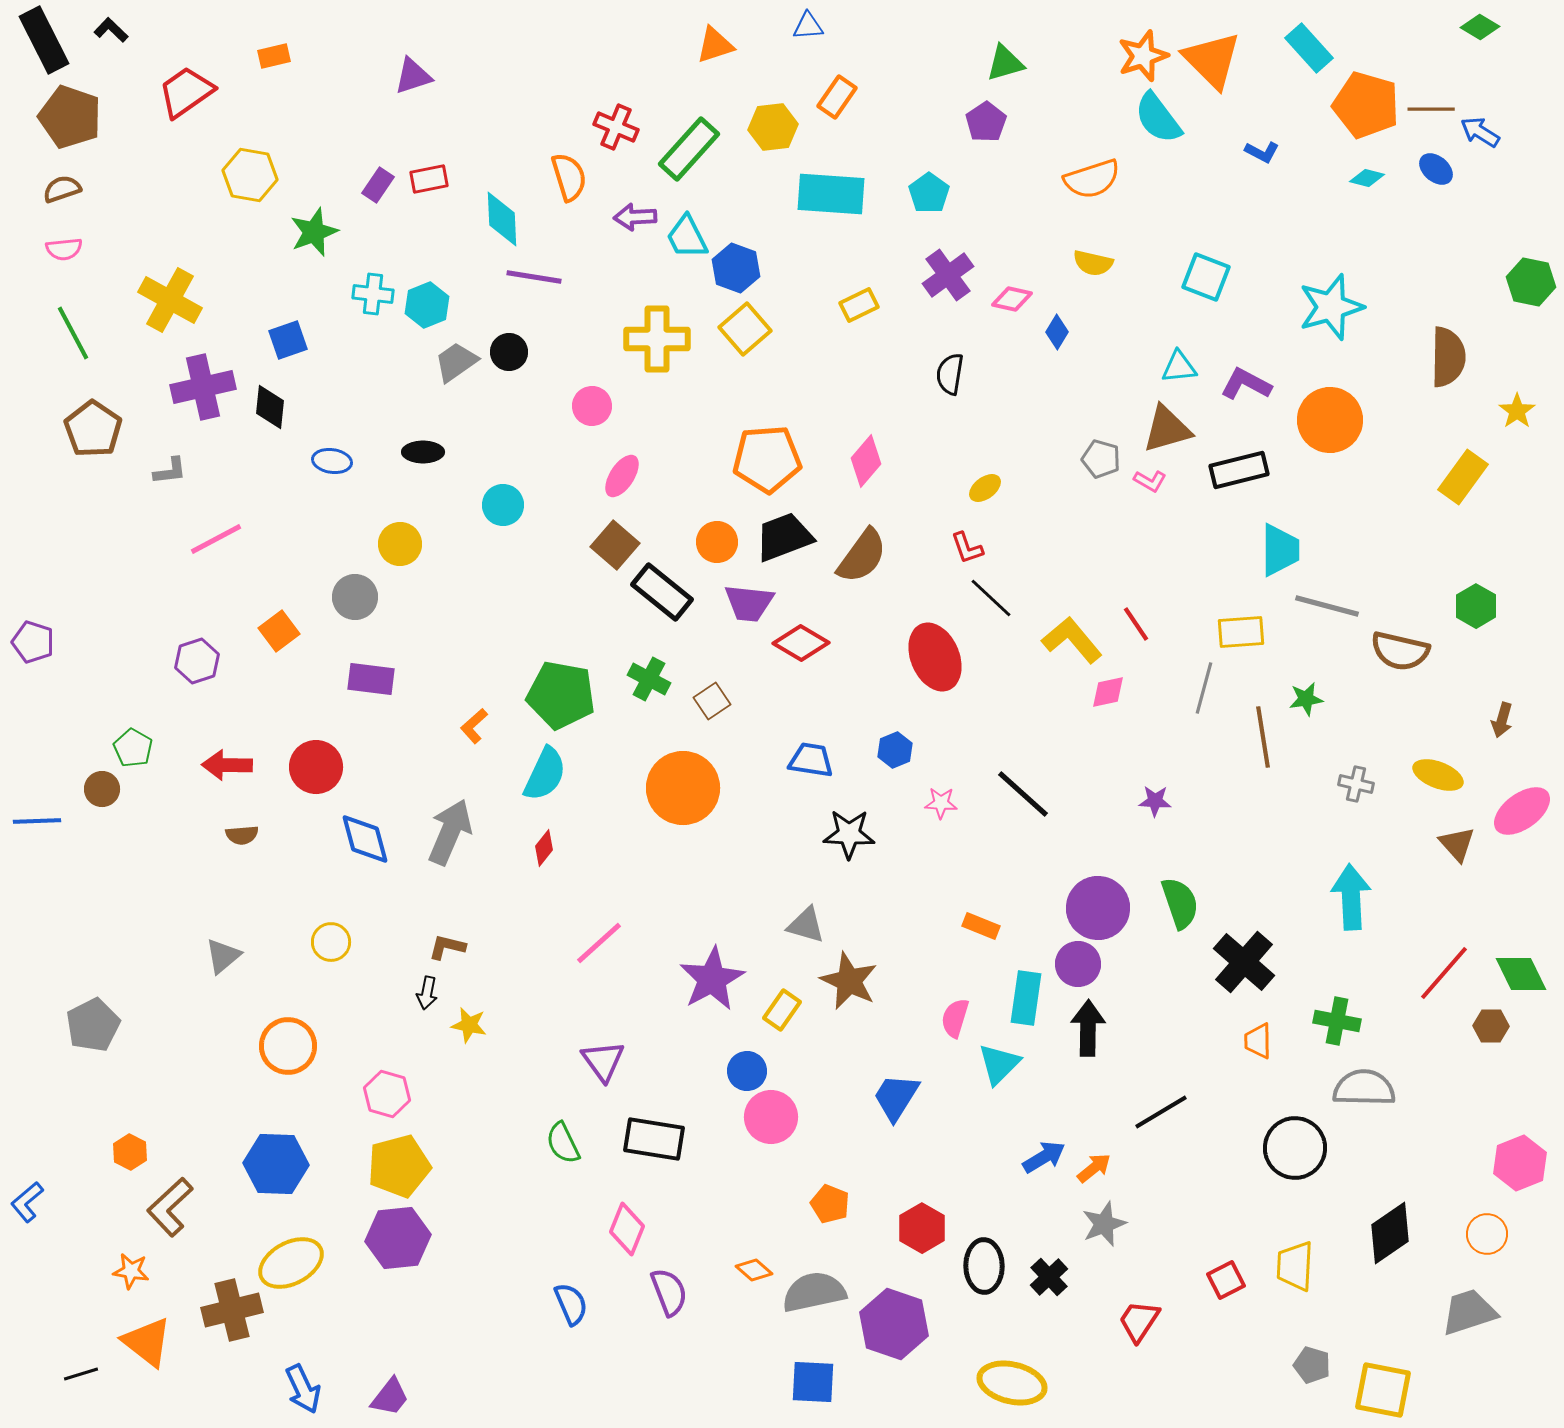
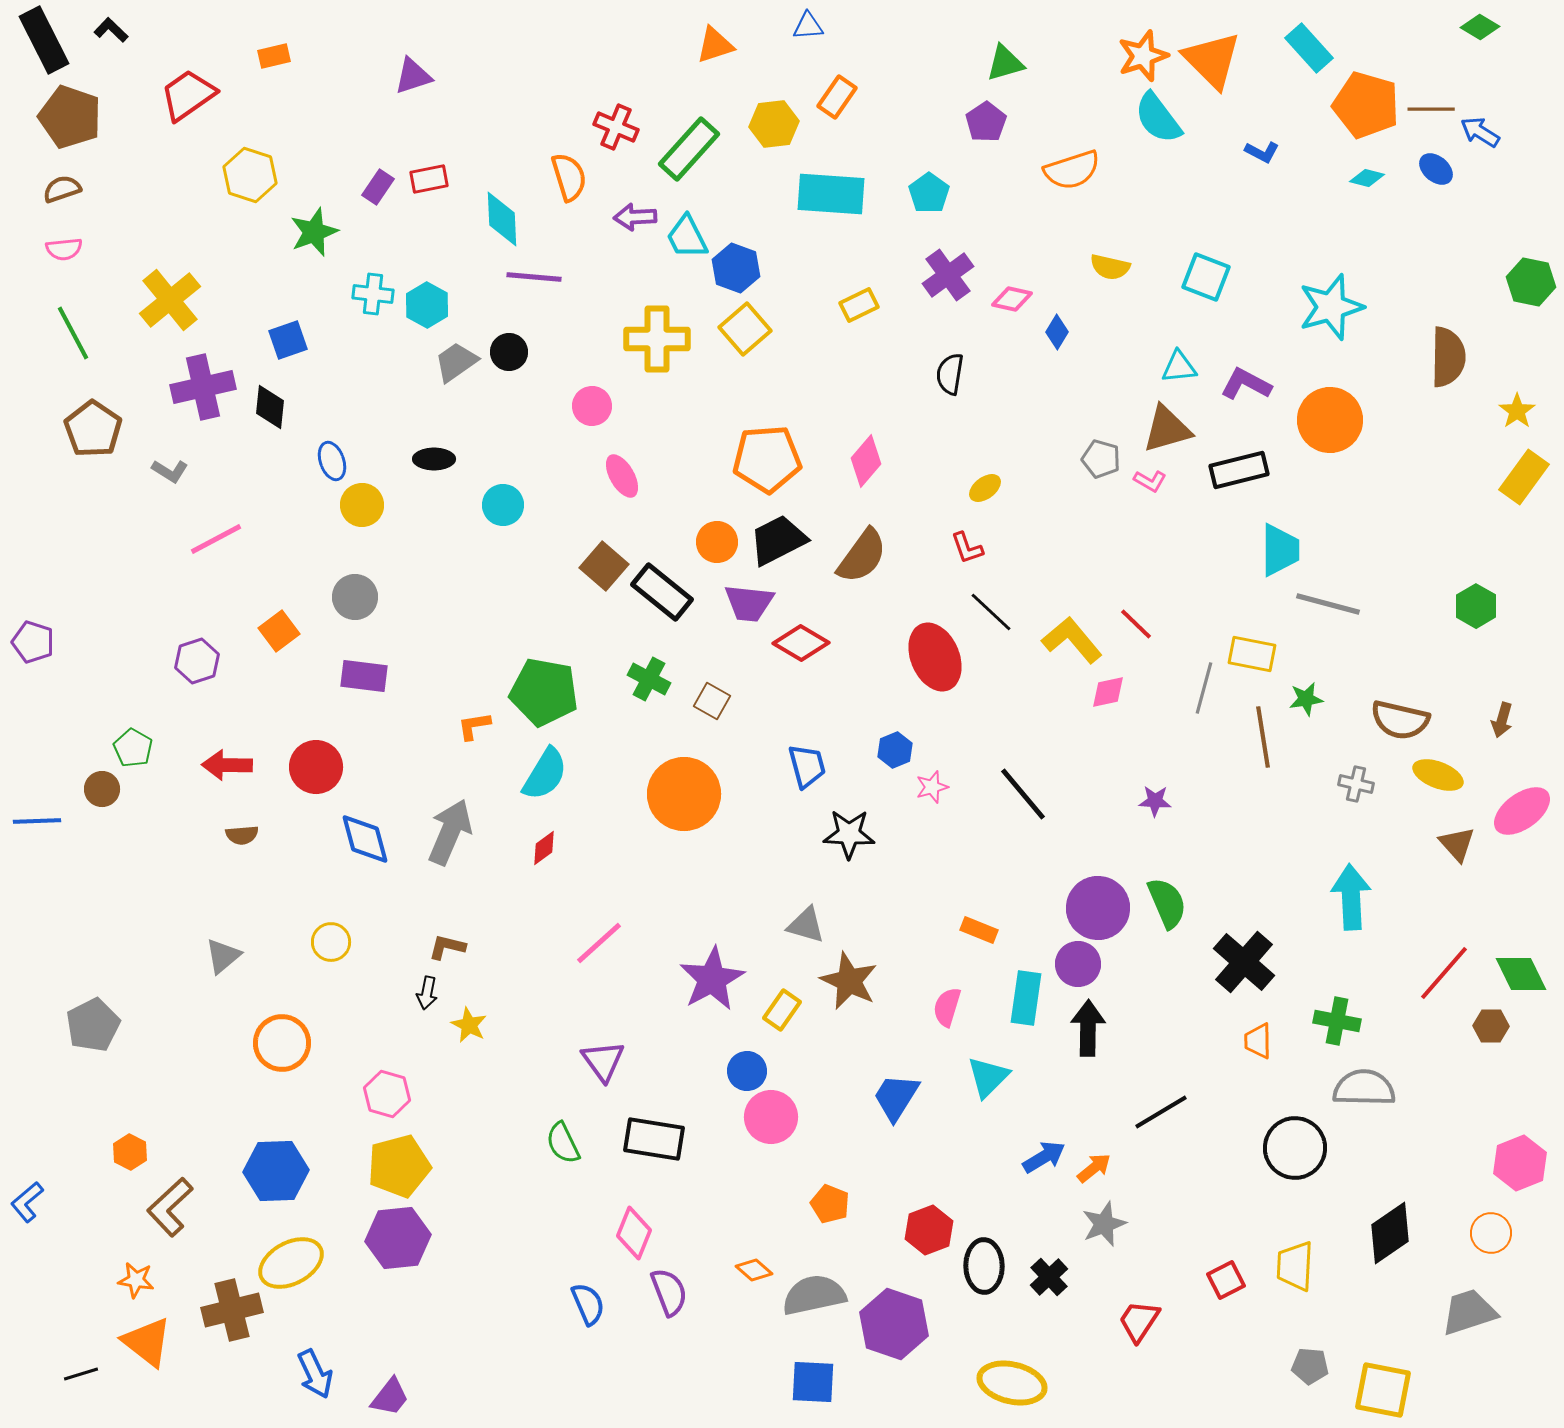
red trapezoid at (186, 92): moved 2 px right, 3 px down
yellow hexagon at (773, 127): moved 1 px right, 3 px up
yellow hexagon at (250, 175): rotated 8 degrees clockwise
orange semicircle at (1092, 179): moved 20 px left, 9 px up
purple rectangle at (378, 185): moved 2 px down
yellow semicircle at (1093, 263): moved 17 px right, 4 px down
purple line at (534, 277): rotated 4 degrees counterclockwise
yellow cross at (170, 300): rotated 22 degrees clockwise
cyan hexagon at (427, 305): rotated 9 degrees counterclockwise
black ellipse at (423, 452): moved 11 px right, 7 px down
blue ellipse at (332, 461): rotated 63 degrees clockwise
gray L-shape at (170, 471): rotated 39 degrees clockwise
pink ellipse at (622, 476): rotated 63 degrees counterclockwise
yellow rectangle at (1463, 477): moved 61 px right
black trapezoid at (784, 537): moved 6 px left, 3 px down; rotated 6 degrees counterclockwise
yellow circle at (400, 544): moved 38 px left, 39 px up
brown square at (615, 545): moved 11 px left, 21 px down
black line at (991, 598): moved 14 px down
gray line at (1327, 606): moved 1 px right, 2 px up
red line at (1136, 624): rotated 12 degrees counterclockwise
yellow rectangle at (1241, 632): moved 11 px right, 22 px down; rotated 15 degrees clockwise
brown semicircle at (1400, 651): moved 69 px down
purple rectangle at (371, 679): moved 7 px left, 3 px up
green pentagon at (561, 695): moved 17 px left, 3 px up
brown square at (712, 701): rotated 27 degrees counterclockwise
orange L-shape at (474, 726): rotated 33 degrees clockwise
blue trapezoid at (811, 760): moved 4 px left, 6 px down; rotated 66 degrees clockwise
cyan semicircle at (545, 774): rotated 6 degrees clockwise
orange circle at (683, 788): moved 1 px right, 6 px down
black line at (1023, 794): rotated 8 degrees clockwise
pink star at (941, 803): moved 9 px left, 16 px up; rotated 20 degrees counterclockwise
red diamond at (544, 848): rotated 15 degrees clockwise
green semicircle at (1180, 903): moved 13 px left; rotated 4 degrees counterclockwise
orange rectangle at (981, 926): moved 2 px left, 4 px down
pink semicircle at (955, 1018): moved 8 px left, 11 px up
yellow star at (469, 1025): rotated 15 degrees clockwise
orange circle at (288, 1046): moved 6 px left, 3 px up
cyan triangle at (999, 1064): moved 11 px left, 13 px down
blue hexagon at (276, 1164): moved 7 px down; rotated 4 degrees counterclockwise
red hexagon at (922, 1228): moved 7 px right, 2 px down; rotated 9 degrees clockwise
pink diamond at (627, 1229): moved 7 px right, 4 px down
orange circle at (1487, 1234): moved 4 px right, 1 px up
orange star at (131, 1271): moved 5 px right, 9 px down
gray semicircle at (814, 1292): moved 3 px down
blue semicircle at (571, 1304): moved 17 px right
gray pentagon at (1312, 1365): moved 2 px left, 1 px down; rotated 12 degrees counterclockwise
blue arrow at (303, 1389): moved 12 px right, 15 px up
